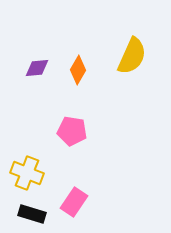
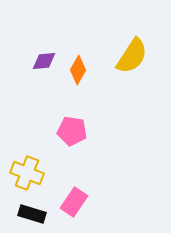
yellow semicircle: rotated 9 degrees clockwise
purple diamond: moved 7 px right, 7 px up
